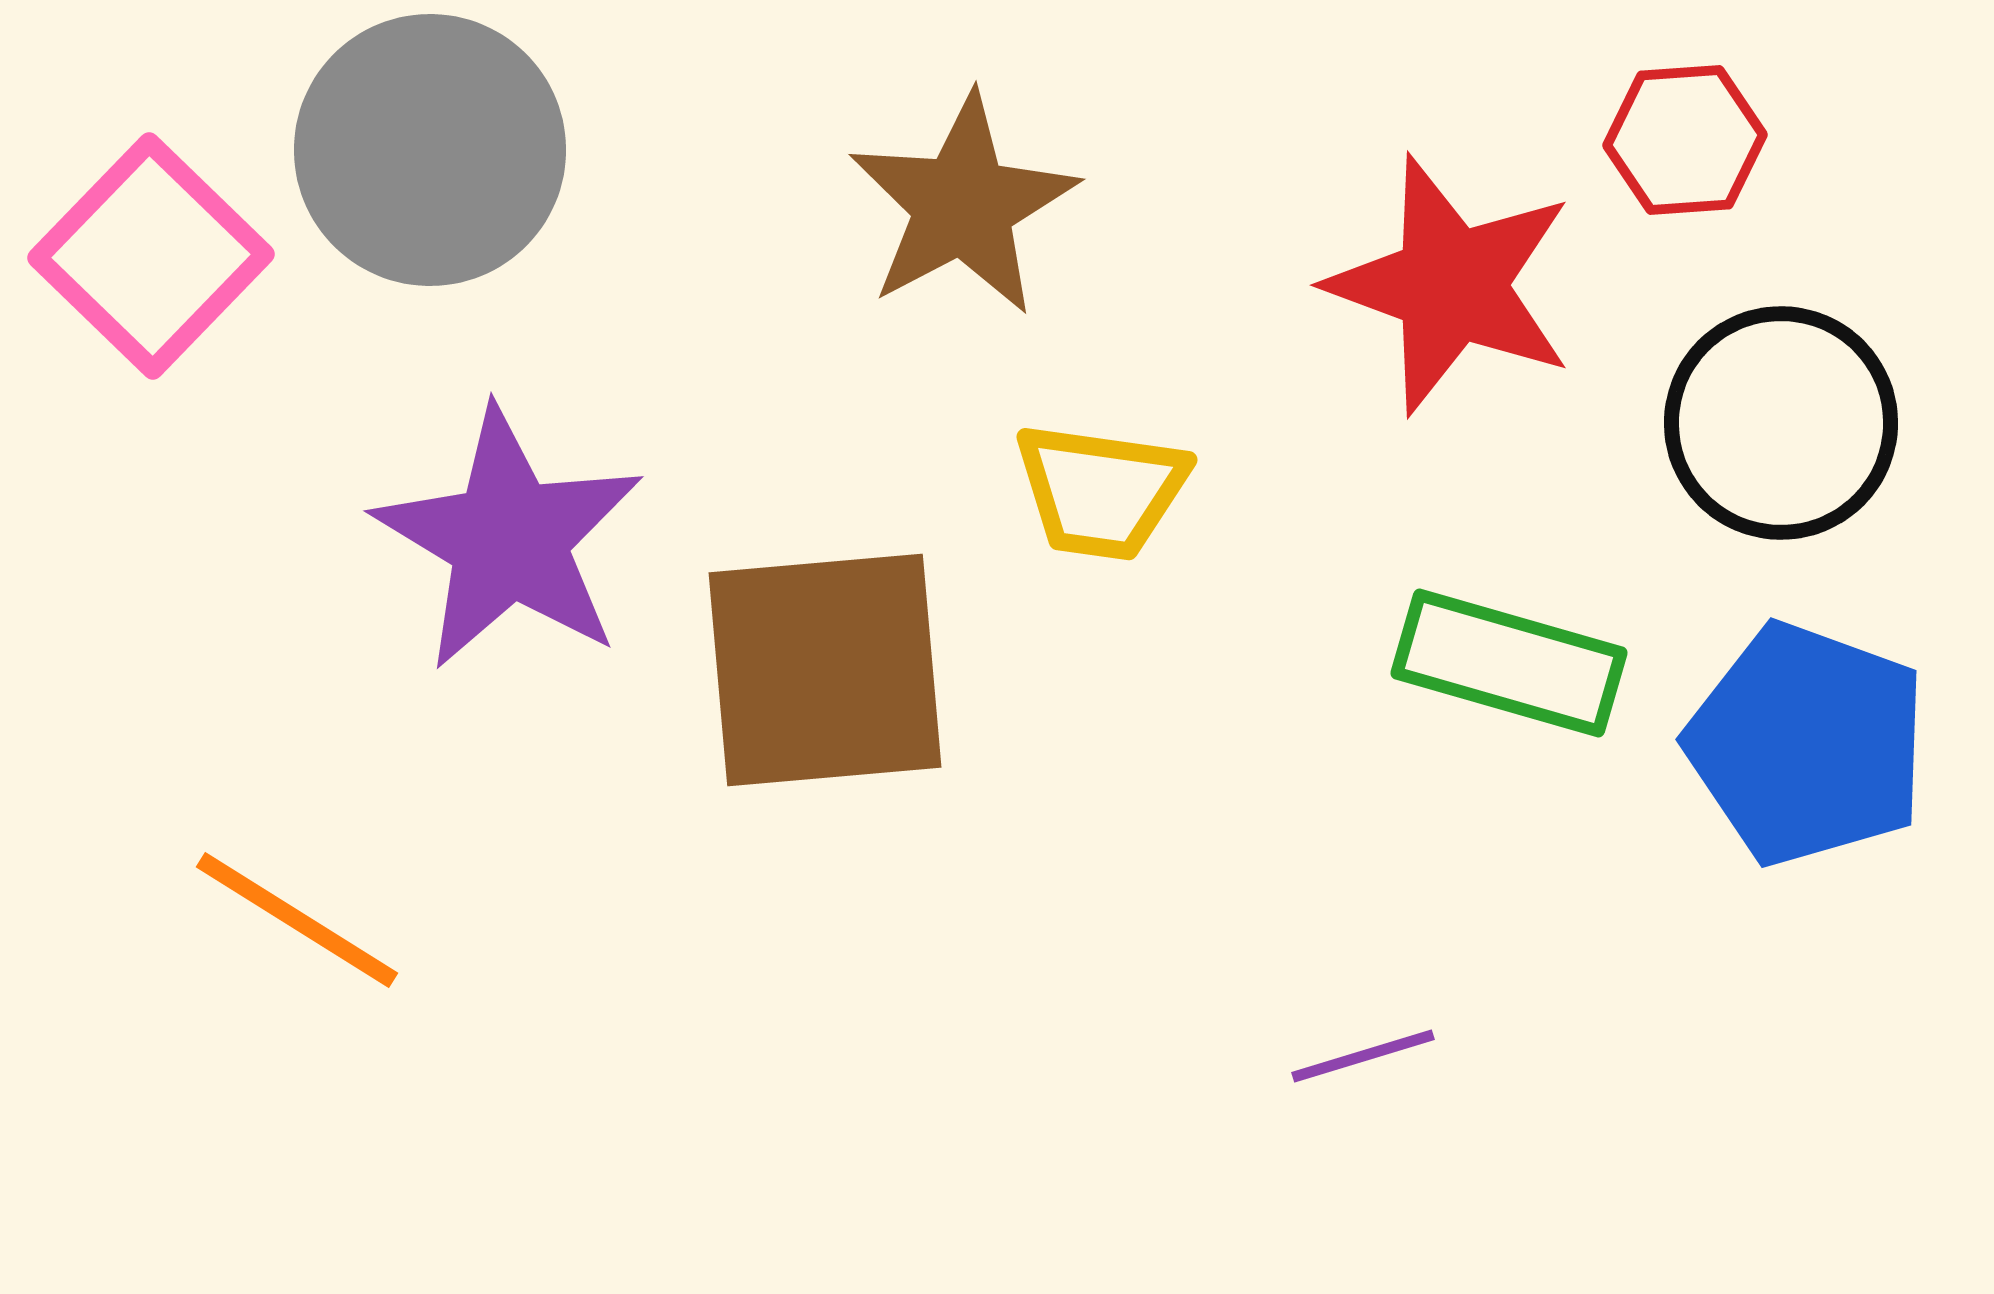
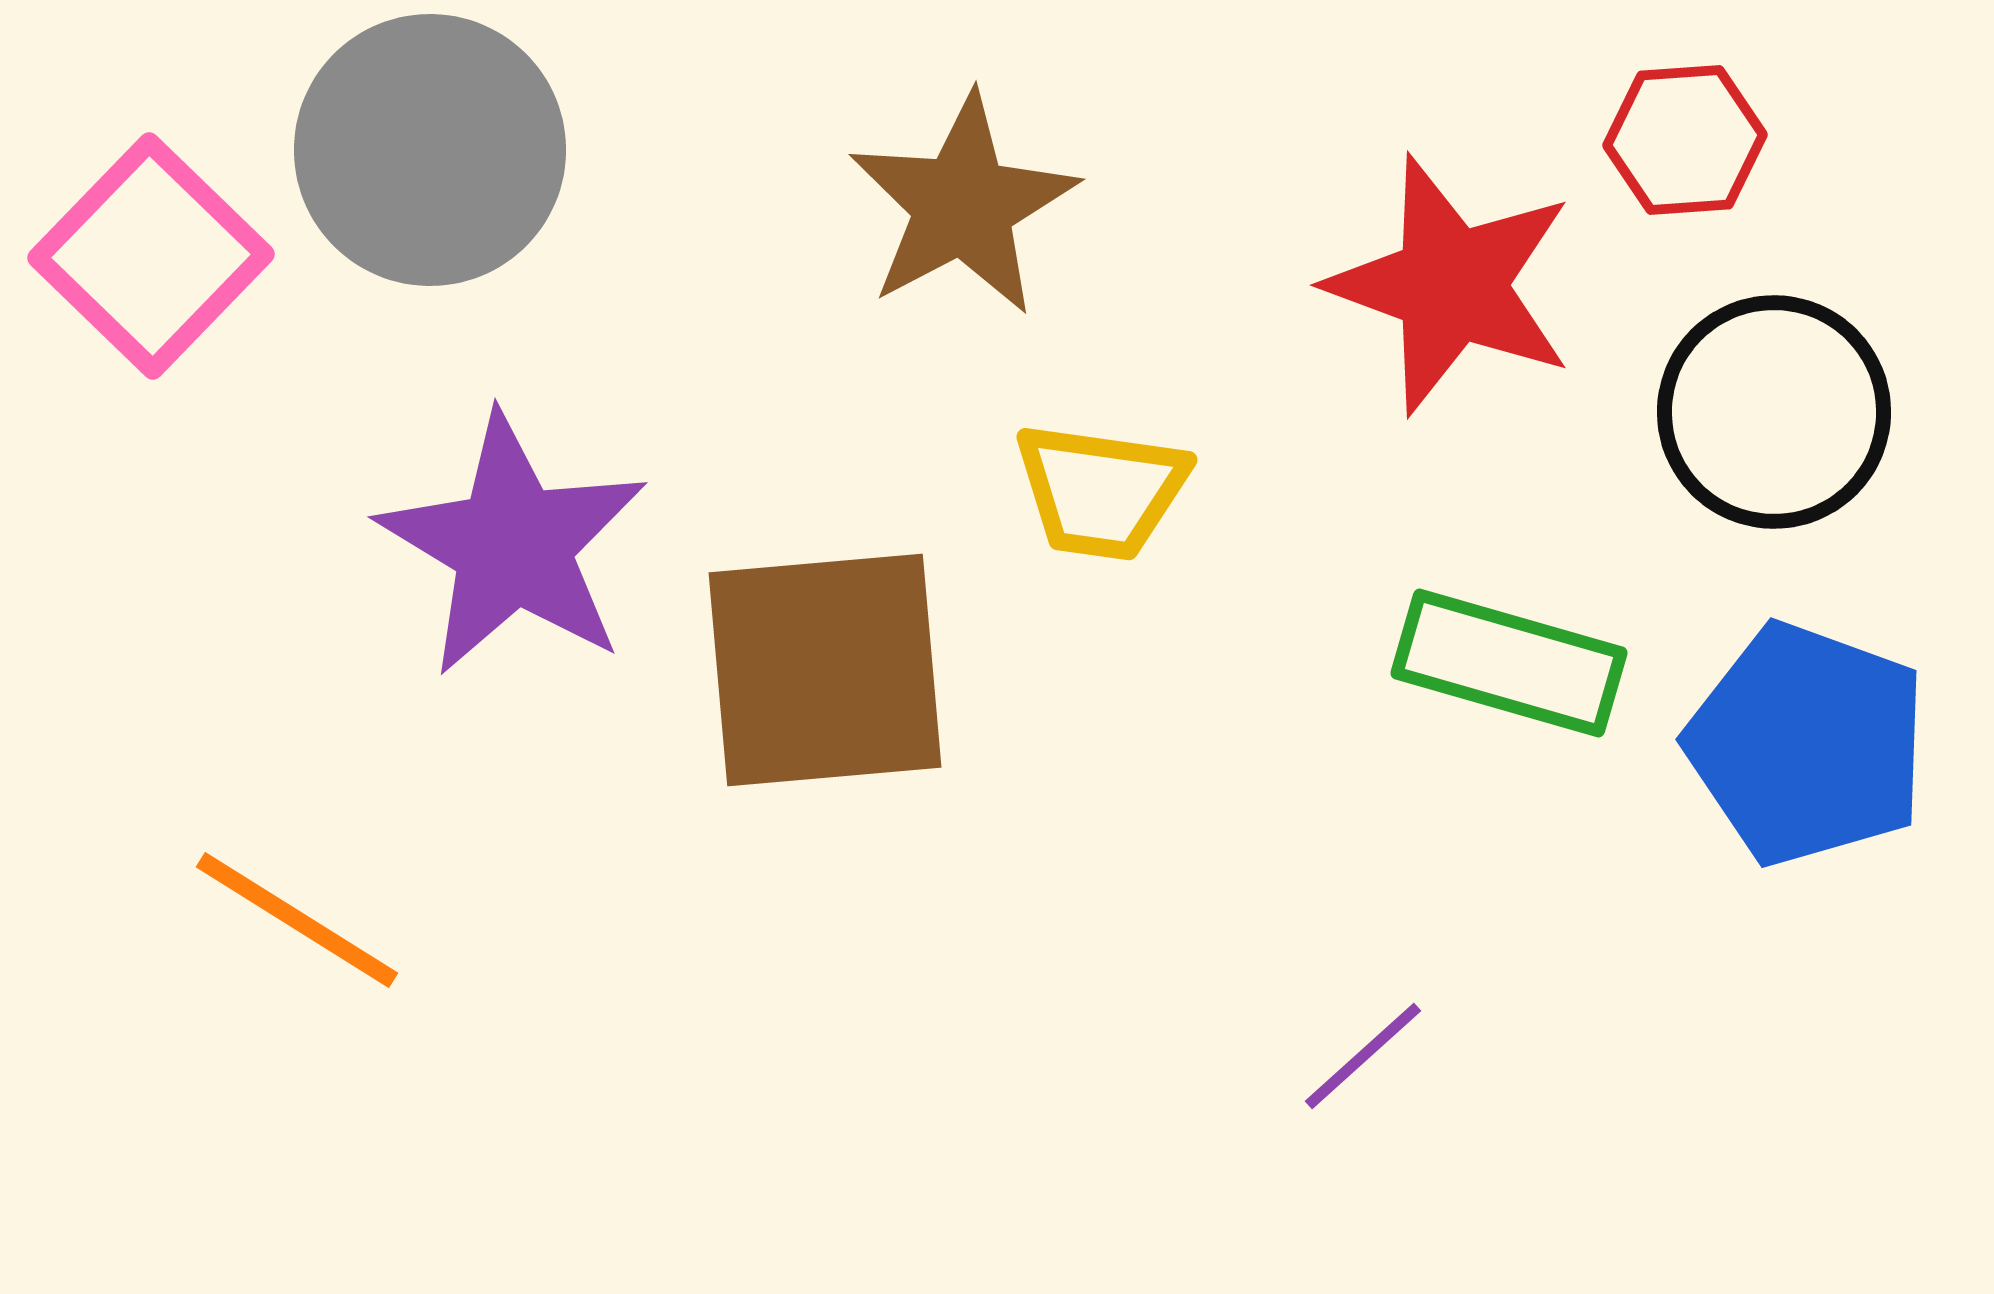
black circle: moved 7 px left, 11 px up
purple star: moved 4 px right, 6 px down
purple line: rotated 25 degrees counterclockwise
